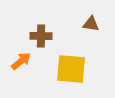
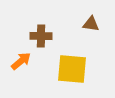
yellow square: moved 1 px right
